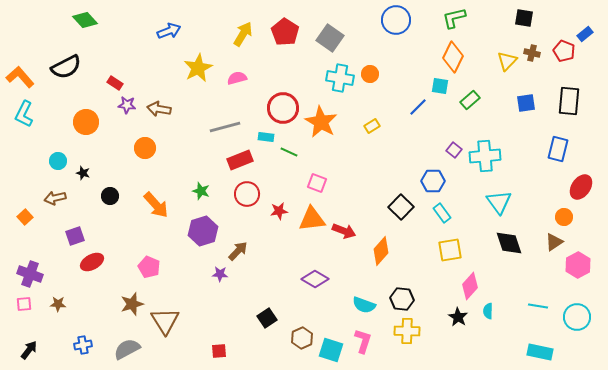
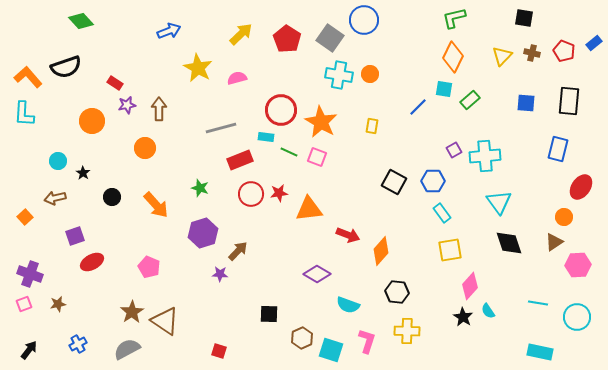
green diamond at (85, 20): moved 4 px left, 1 px down
blue circle at (396, 20): moved 32 px left
red pentagon at (285, 32): moved 2 px right, 7 px down
yellow arrow at (243, 34): moved 2 px left; rotated 15 degrees clockwise
blue rectangle at (585, 34): moved 9 px right, 9 px down
yellow triangle at (507, 61): moved 5 px left, 5 px up
black semicircle at (66, 67): rotated 8 degrees clockwise
yellow star at (198, 68): rotated 16 degrees counterclockwise
orange L-shape at (20, 77): moved 8 px right
cyan cross at (340, 78): moved 1 px left, 3 px up
cyan square at (440, 86): moved 4 px right, 3 px down
blue square at (526, 103): rotated 12 degrees clockwise
purple star at (127, 105): rotated 18 degrees counterclockwise
red circle at (283, 108): moved 2 px left, 2 px down
brown arrow at (159, 109): rotated 80 degrees clockwise
cyan L-shape at (24, 114): rotated 24 degrees counterclockwise
orange circle at (86, 122): moved 6 px right, 1 px up
yellow rectangle at (372, 126): rotated 49 degrees counterclockwise
gray line at (225, 127): moved 4 px left, 1 px down
purple square at (454, 150): rotated 21 degrees clockwise
black star at (83, 173): rotated 16 degrees clockwise
pink square at (317, 183): moved 26 px up
green star at (201, 191): moved 1 px left, 3 px up
red circle at (247, 194): moved 4 px right
black circle at (110, 196): moved 2 px right, 1 px down
black square at (401, 207): moved 7 px left, 25 px up; rotated 15 degrees counterclockwise
red star at (279, 211): moved 18 px up
orange triangle at (312, 219): moved 3 px left, 10 px up
purple hexagon at (203, 231): moved 2 px down
red arrow at (344, 231): moved 4 px right, 4 px down
pink hexagon at (578, 265): rotated 25 degrees clockwise
purple diamond at (315, 279): moved 2 px right, 5 px up
black hexagon at (402, 299): moved 5 px left, 7 px up
pink square at (24, 304): rotated 14 degrees counterclockwise
brown star at (58, 304): rotated 14 degrees counterclockwise
brown star at (132, 304): moved 8 px down; rotated 15 degrees counterclockwise
cyan semicircle at (364, 305): moved 16 px left
cyan line at (538, 306): moved 3 px up
cyan semicircle at (488, 311): rotated 35 degrees counterclockwise
black star at (458, 317): moved 5 px right
black square at (267, 318): moved 2 px right, 4 px up; rotated 36 degrees clockwise
brown triangle at (165, 321): rotated 24 degrees counterclockwise
pink L-shape at (363, 341): moved 4 px right
blue cross at (83, 345): moved 5 px left, 1 px up; rotated 18 degrees counterclockwise
red square at (219, 351): rotated 21 degrees clockwise
